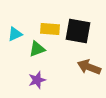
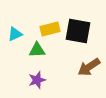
yellow rectangle: rotated 18 degrees counterclockwise
green triangle: moved 1 px down; rotated 18 degrees clockwise
brown arrow: rotated 55 degrees counterclockwise
